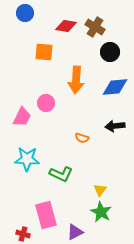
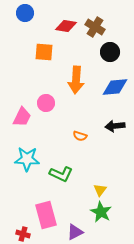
orange semicircle: moved 2 px left, 2 px up
